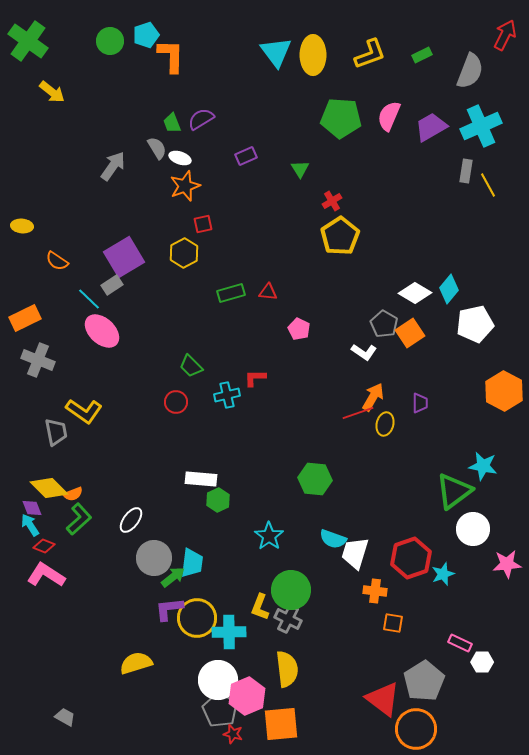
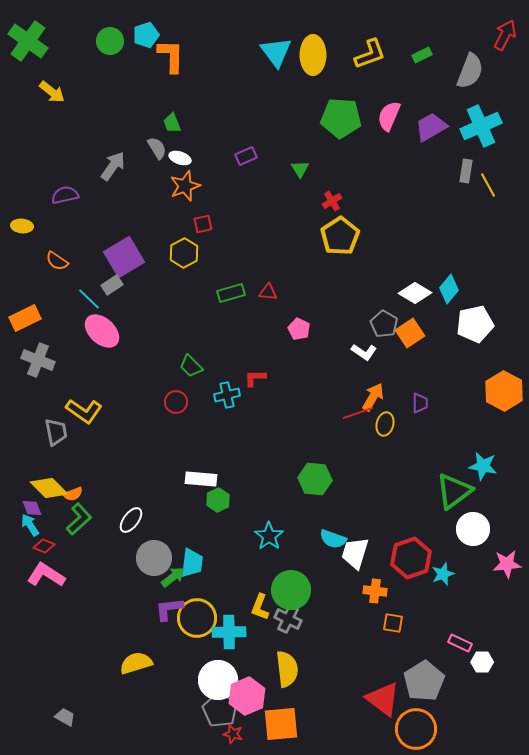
purple semicircle at (201, 119): moved 136 px left, 76 px down; rotated 20 degrees clockwise
